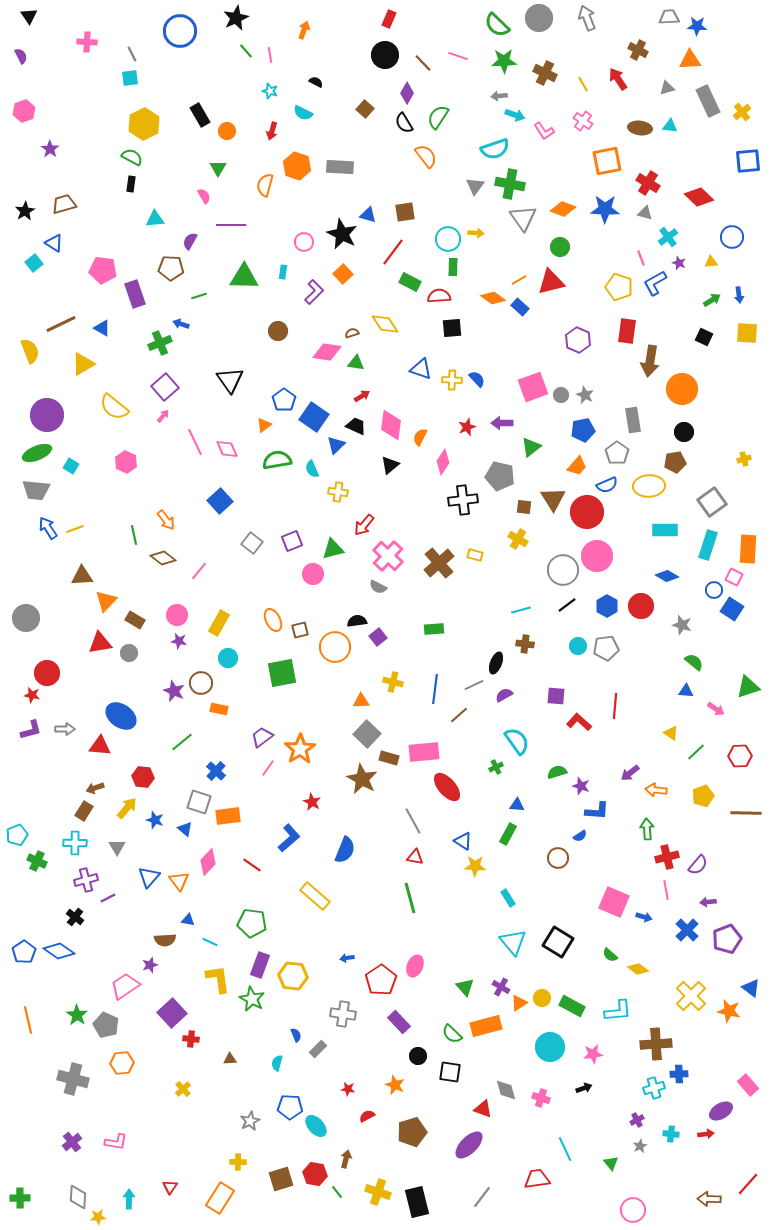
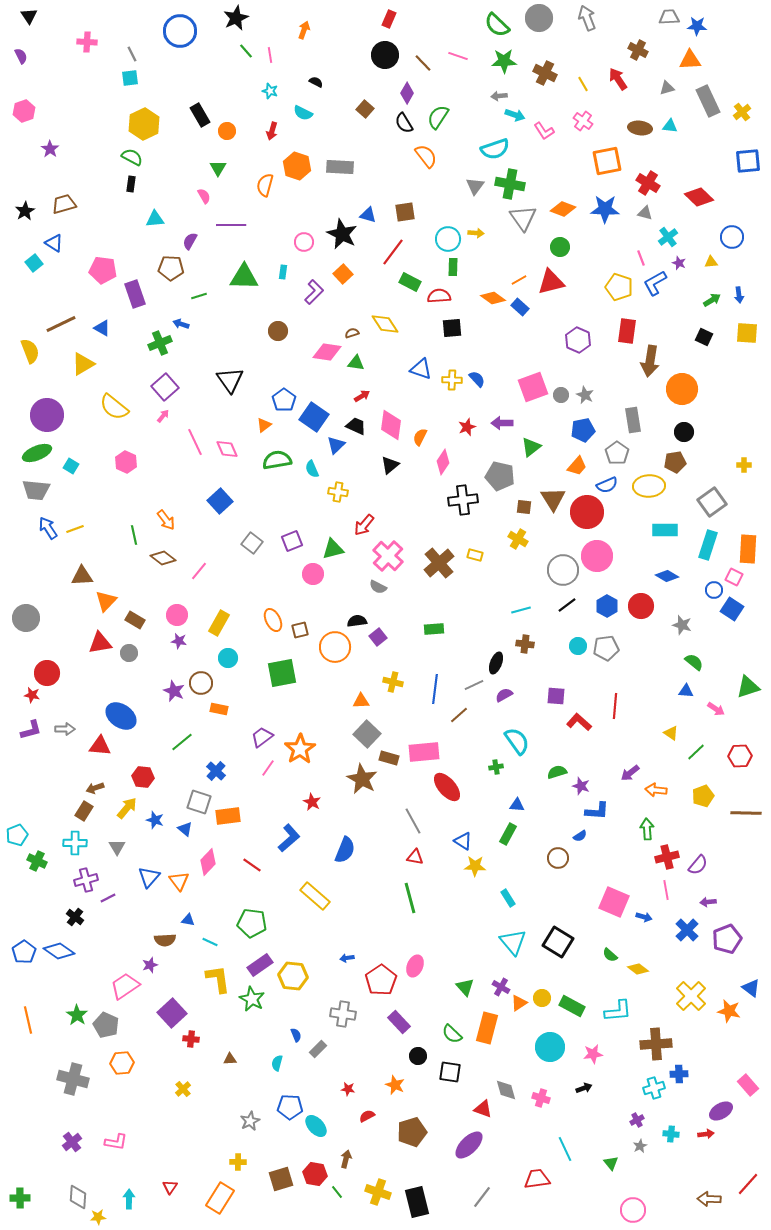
yellow cross at (744, 459): moved 6 px down; rotated 16 degrees clockwise
green cross at (496, 767): rotated 16 degrees clockwise
purple rectangle at (260, 965): rotated 35 degrees clockwise
orange rectangle at (486, 1026): moved 1 px right, 2 px down; rotated 60 degrees counterclockwise
